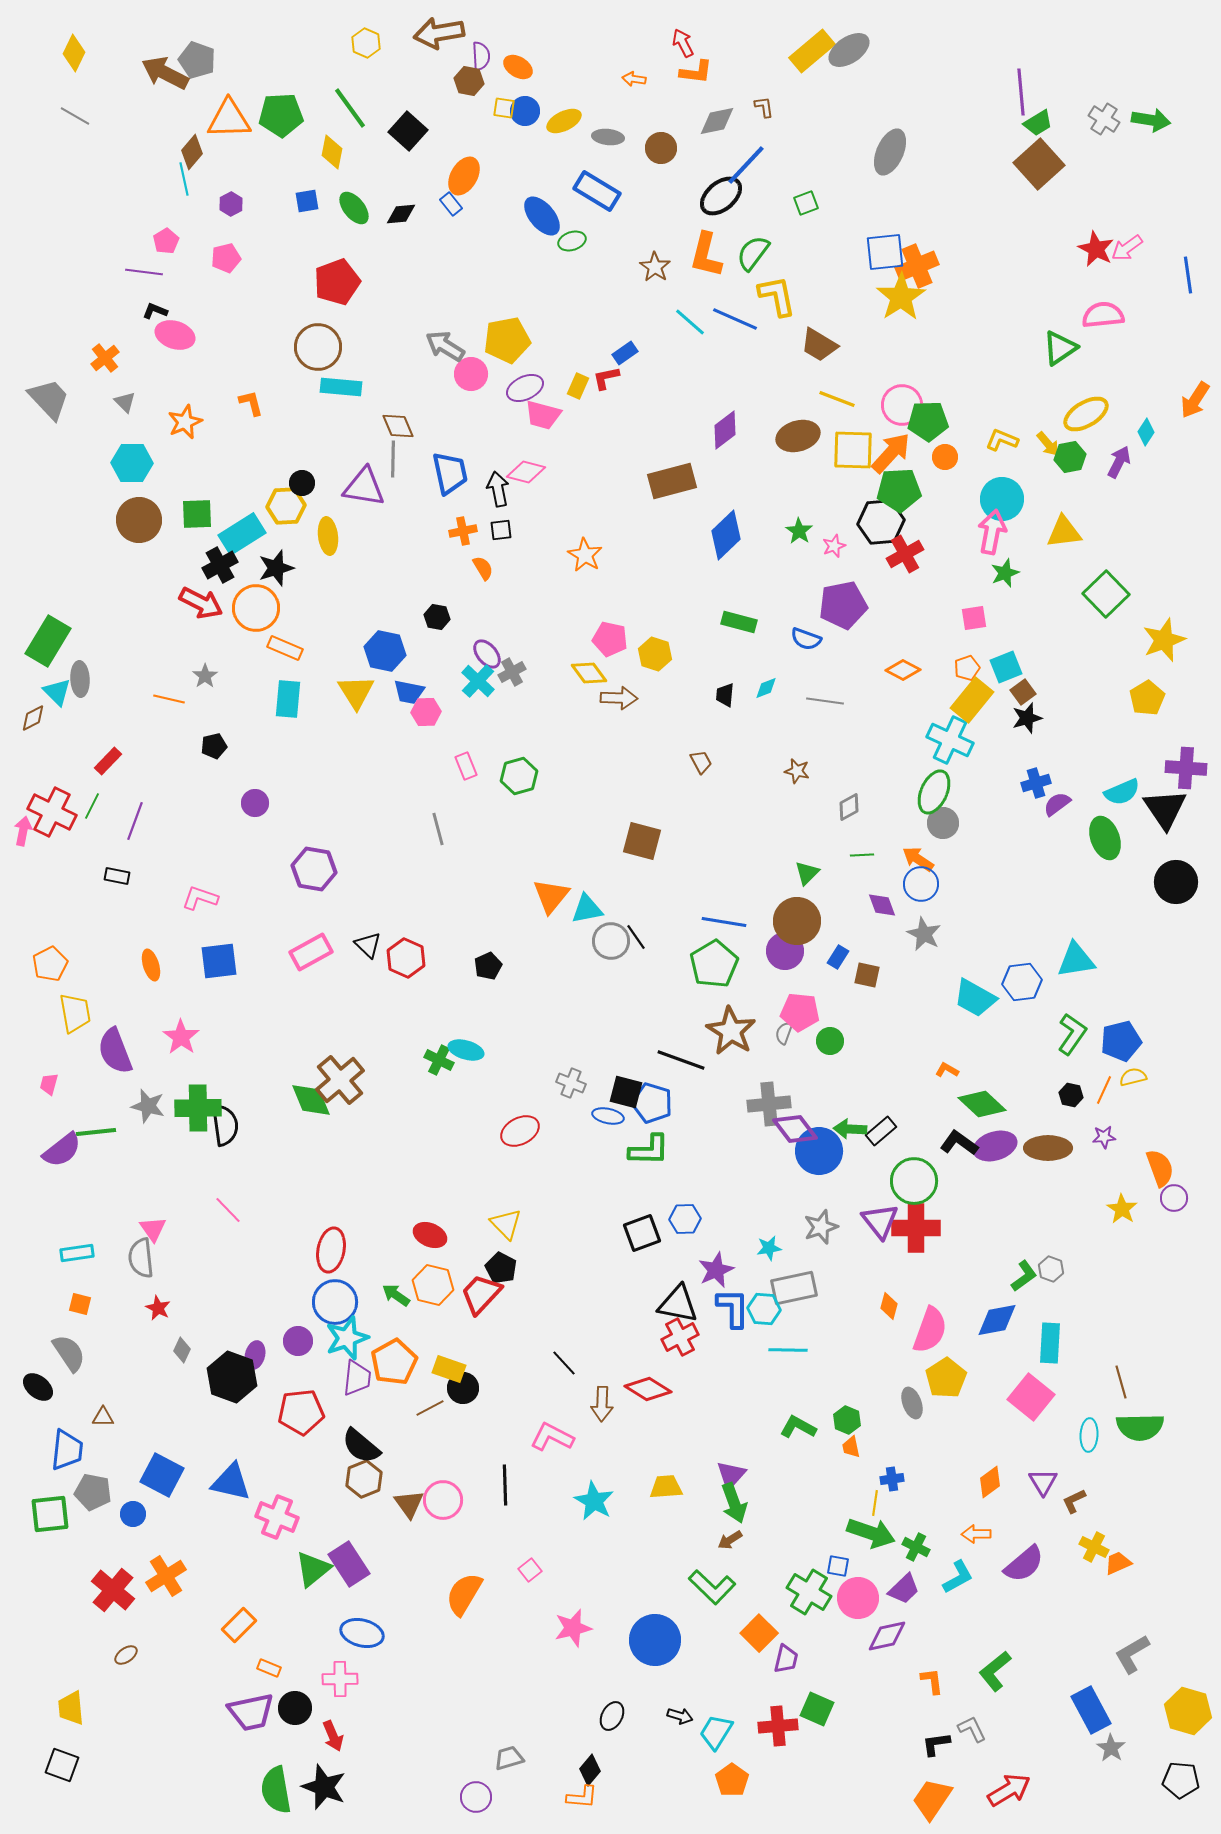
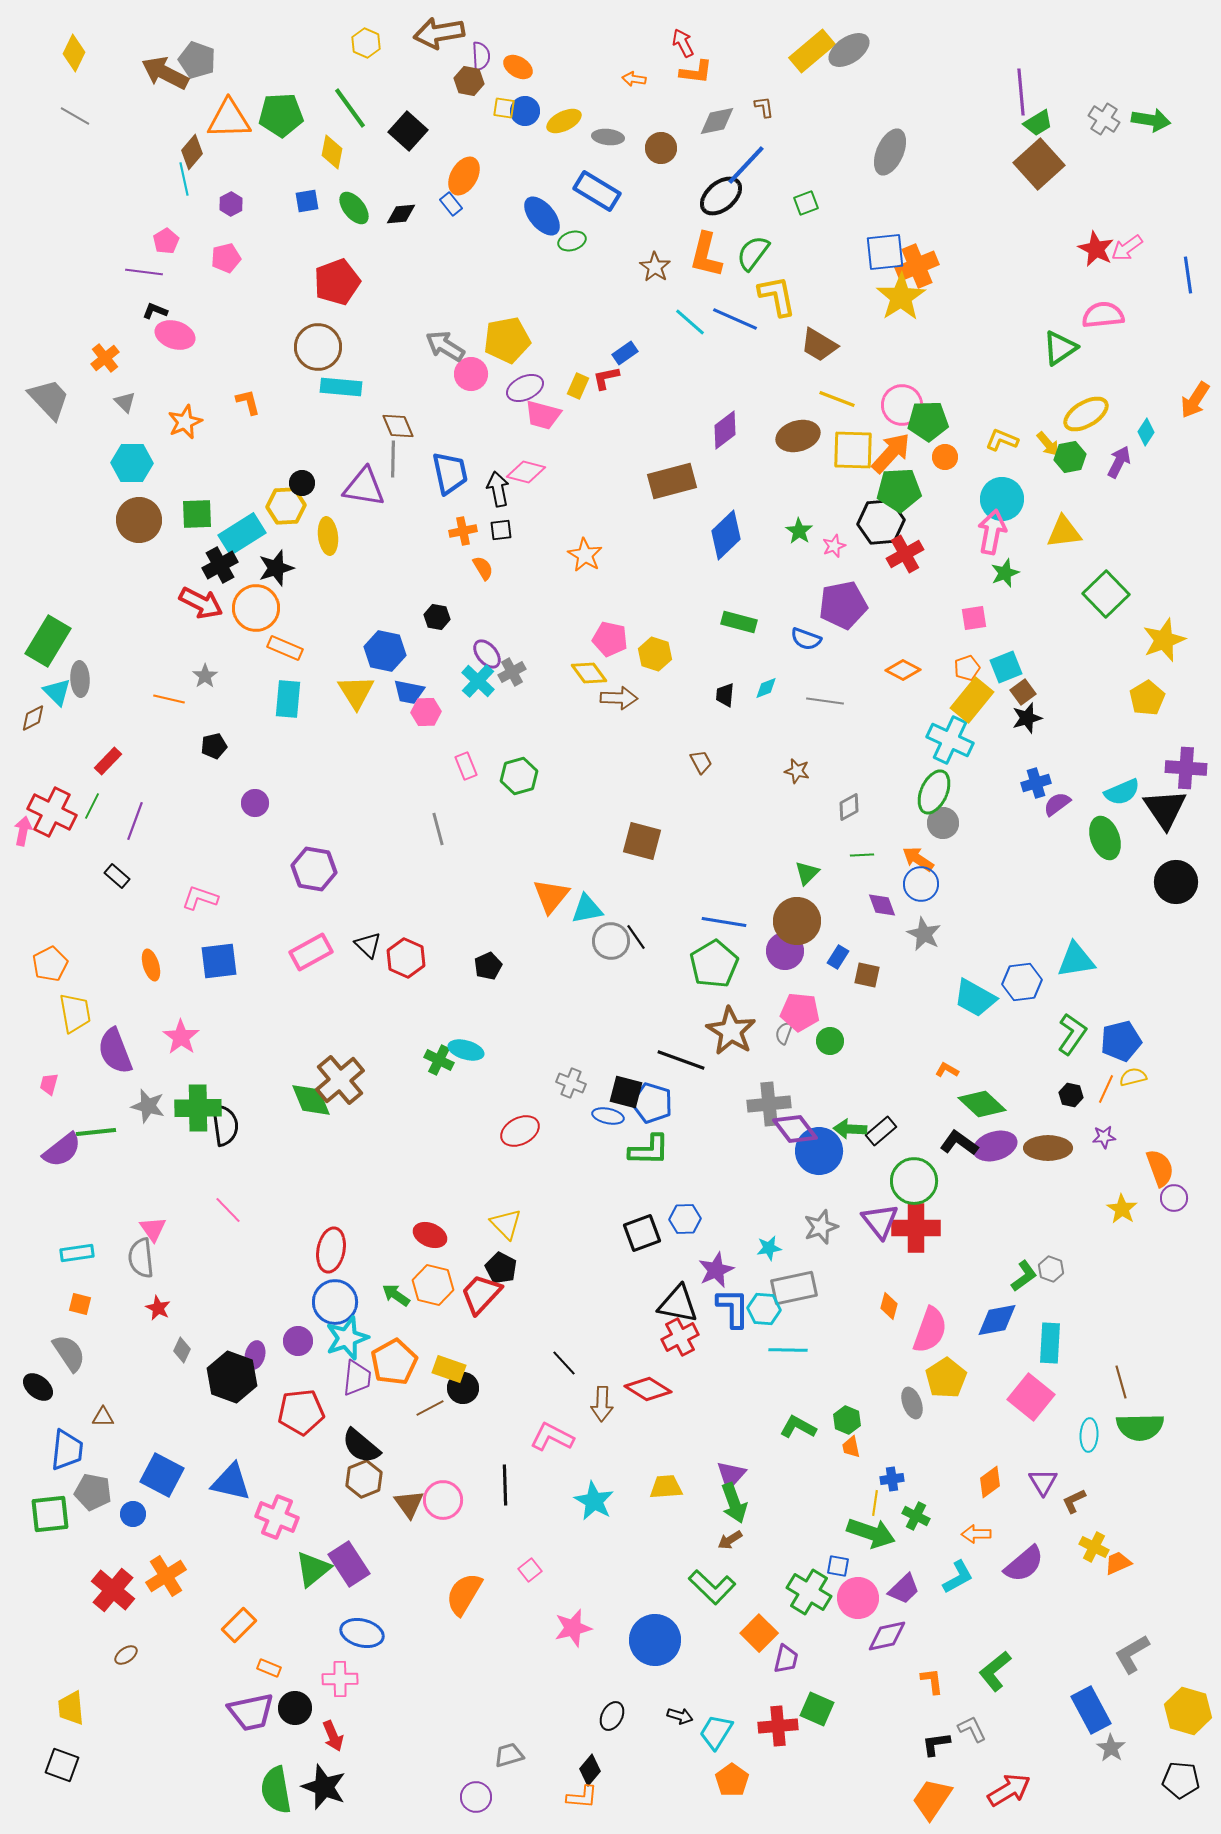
orange L-shape at (251, 403): moved 3 px left, 1 px up
black rectangle at (117, 876): rotated 30 degrees clockwise
orange line at (1104, 1090): moved 2 px right, 1 px up
green cross at (916, 1547): moved 31 px up
gray trapezoid at (509, 1758): moved 3 px up
